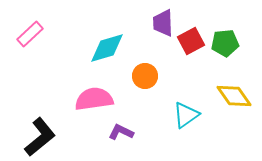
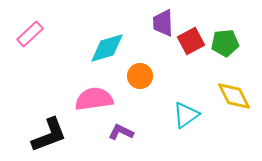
orange circle: moved 5 px left
yellow diamond: rotated 9 degrees clockwise
black L-shape: moved 9 px right, 2 px up; rotated 18 degrees clockwise
